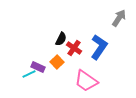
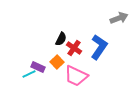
gray arrow: rotated 36 degrees clockwise
pink trapezoid: moved 10 px left, 5 px up; rotated 10 degrees counterclockwise
